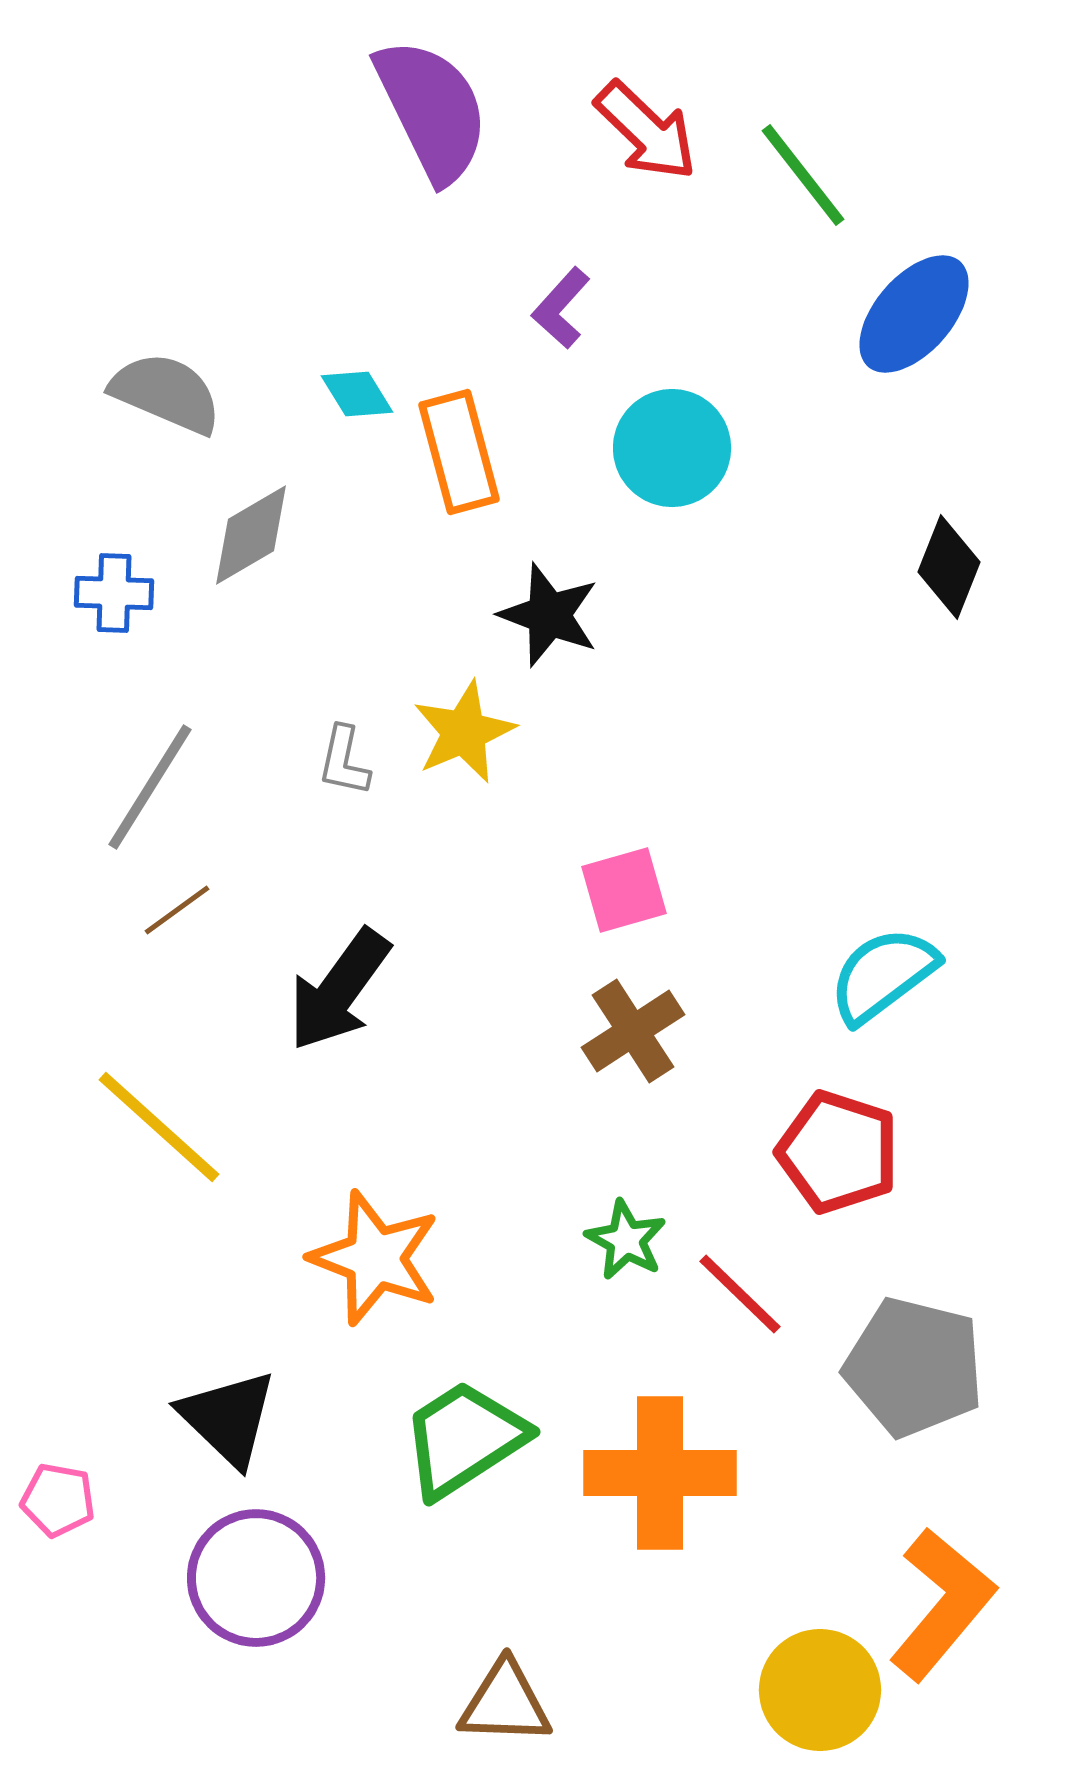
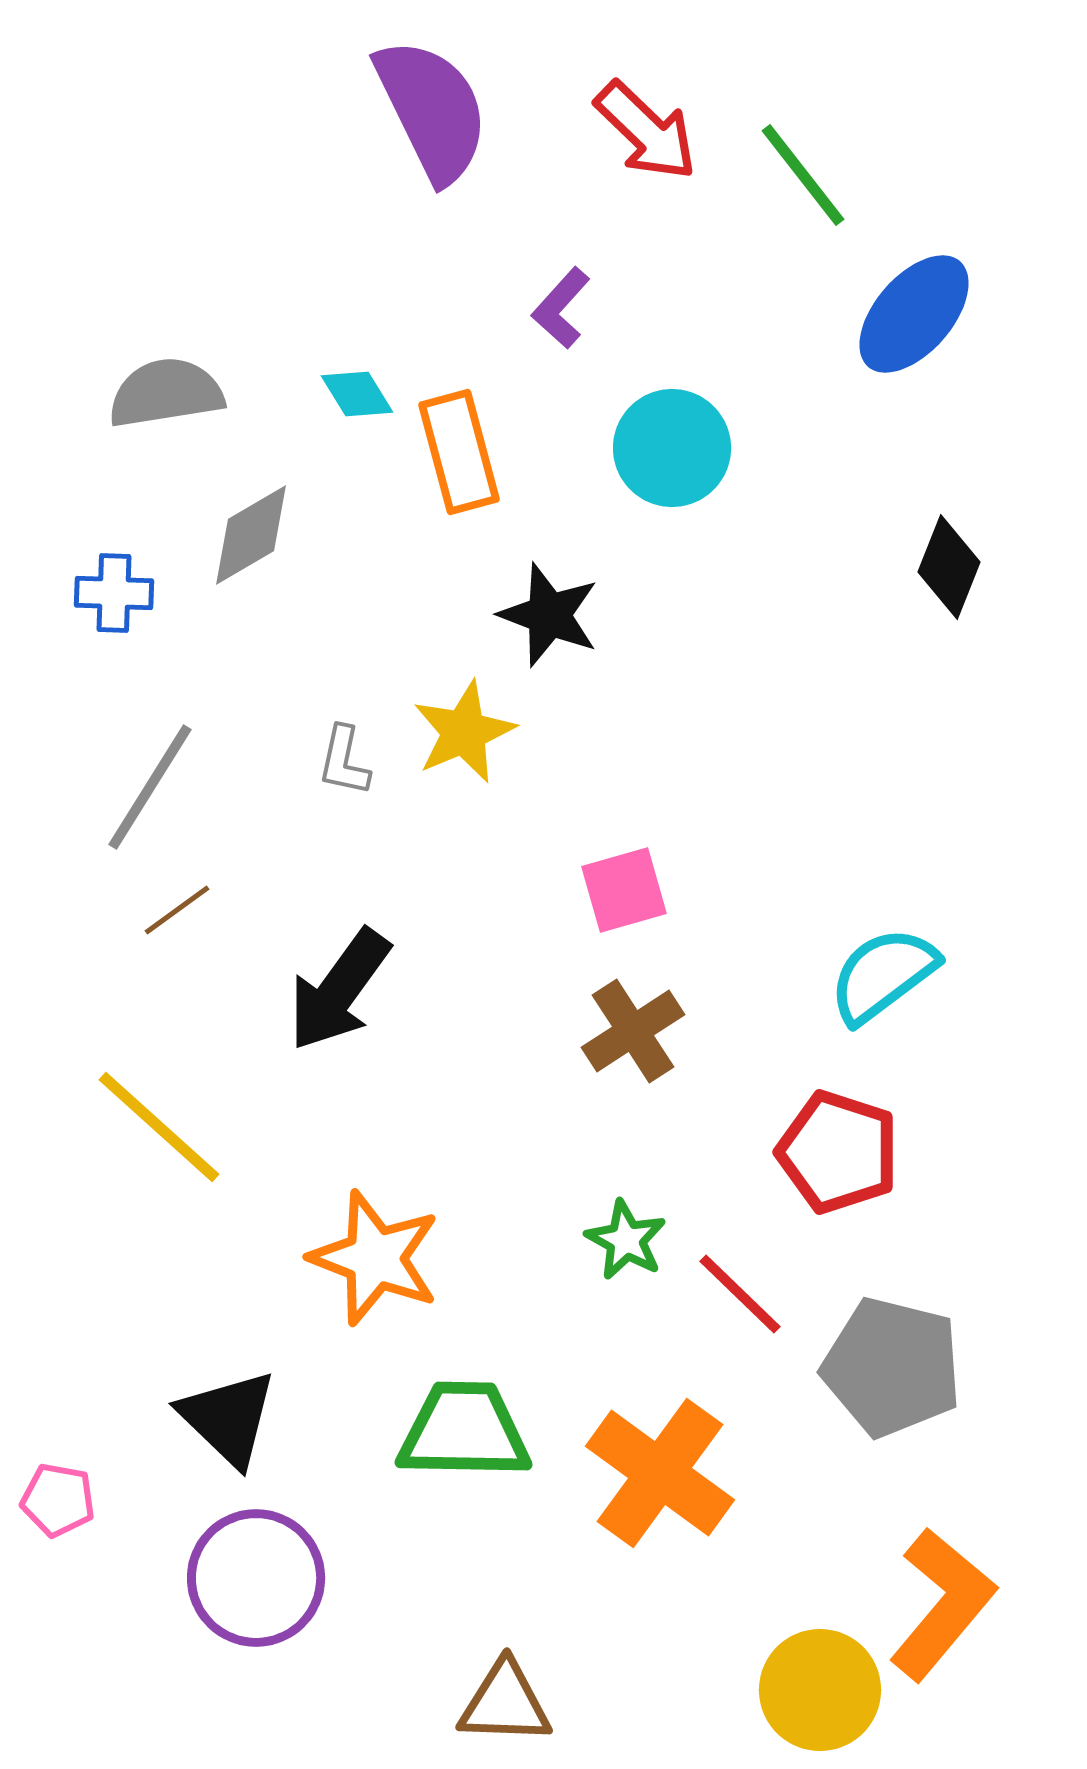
gray semicircle: rotated 32 degrees counterclockwise
gray pentagon: moved 22 px left
green trapezoid: moved 8 px up; rotated 34 degrees clockwise
orange cross: rotated 36 degrees clockwise
